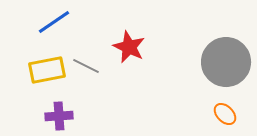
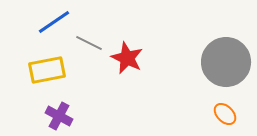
red star: moved 2 px left, 11 px down
gray line: moved 3 px right, 23 px up
purple cross: rotated 32 degrees clockwise
